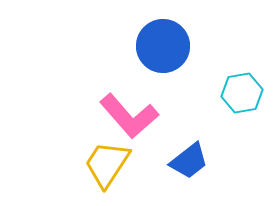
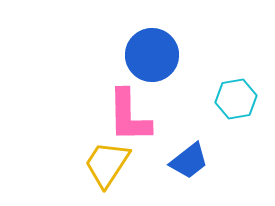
blue circle: moved 11 px left, 9 px down
cyan hexagon: moved 6 px left, 6 px down
pink L-shape: rotated 40 degrees clockwise
